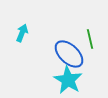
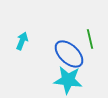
cyan arrow: moved 8 px down
cyan star: rotated 24 degrees counterclockwise
